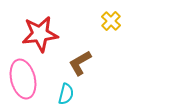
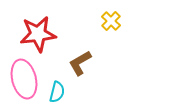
red star: moved 2 px left
pink ellipse: moved 1 px right
cyan semicircle: moved 9 px left, 2 px up
